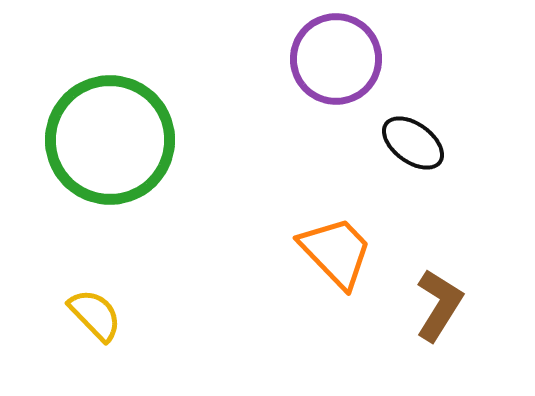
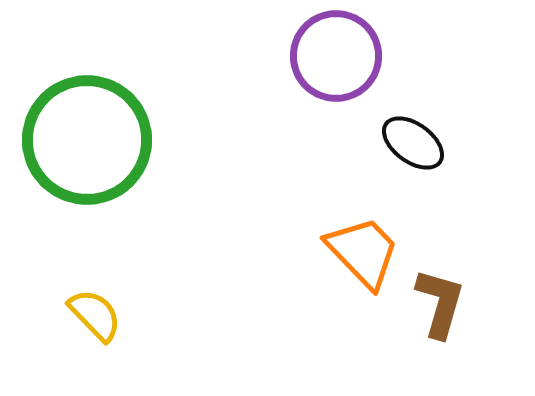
purple circle: moved 3 px up
green circle: moved 23 px left
orange trapezoid: moved 27 px right
brown L-shape: moved 1 px right, 2 px up; rotated 16 degrees counterclockwise
